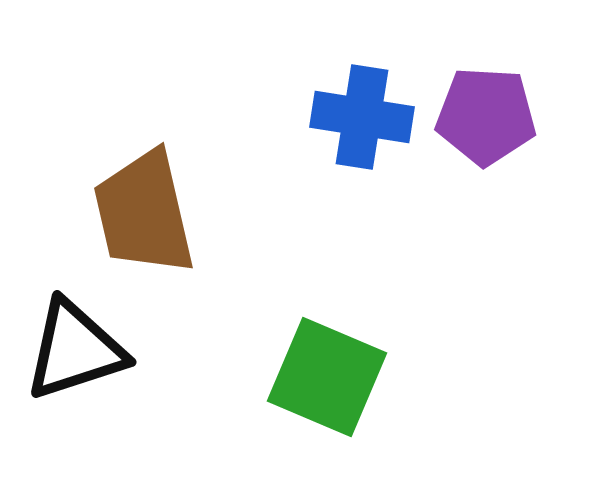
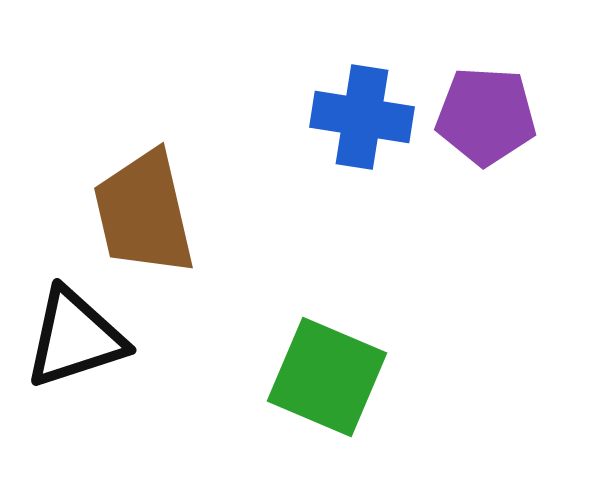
black triangle: moved 12 px up
